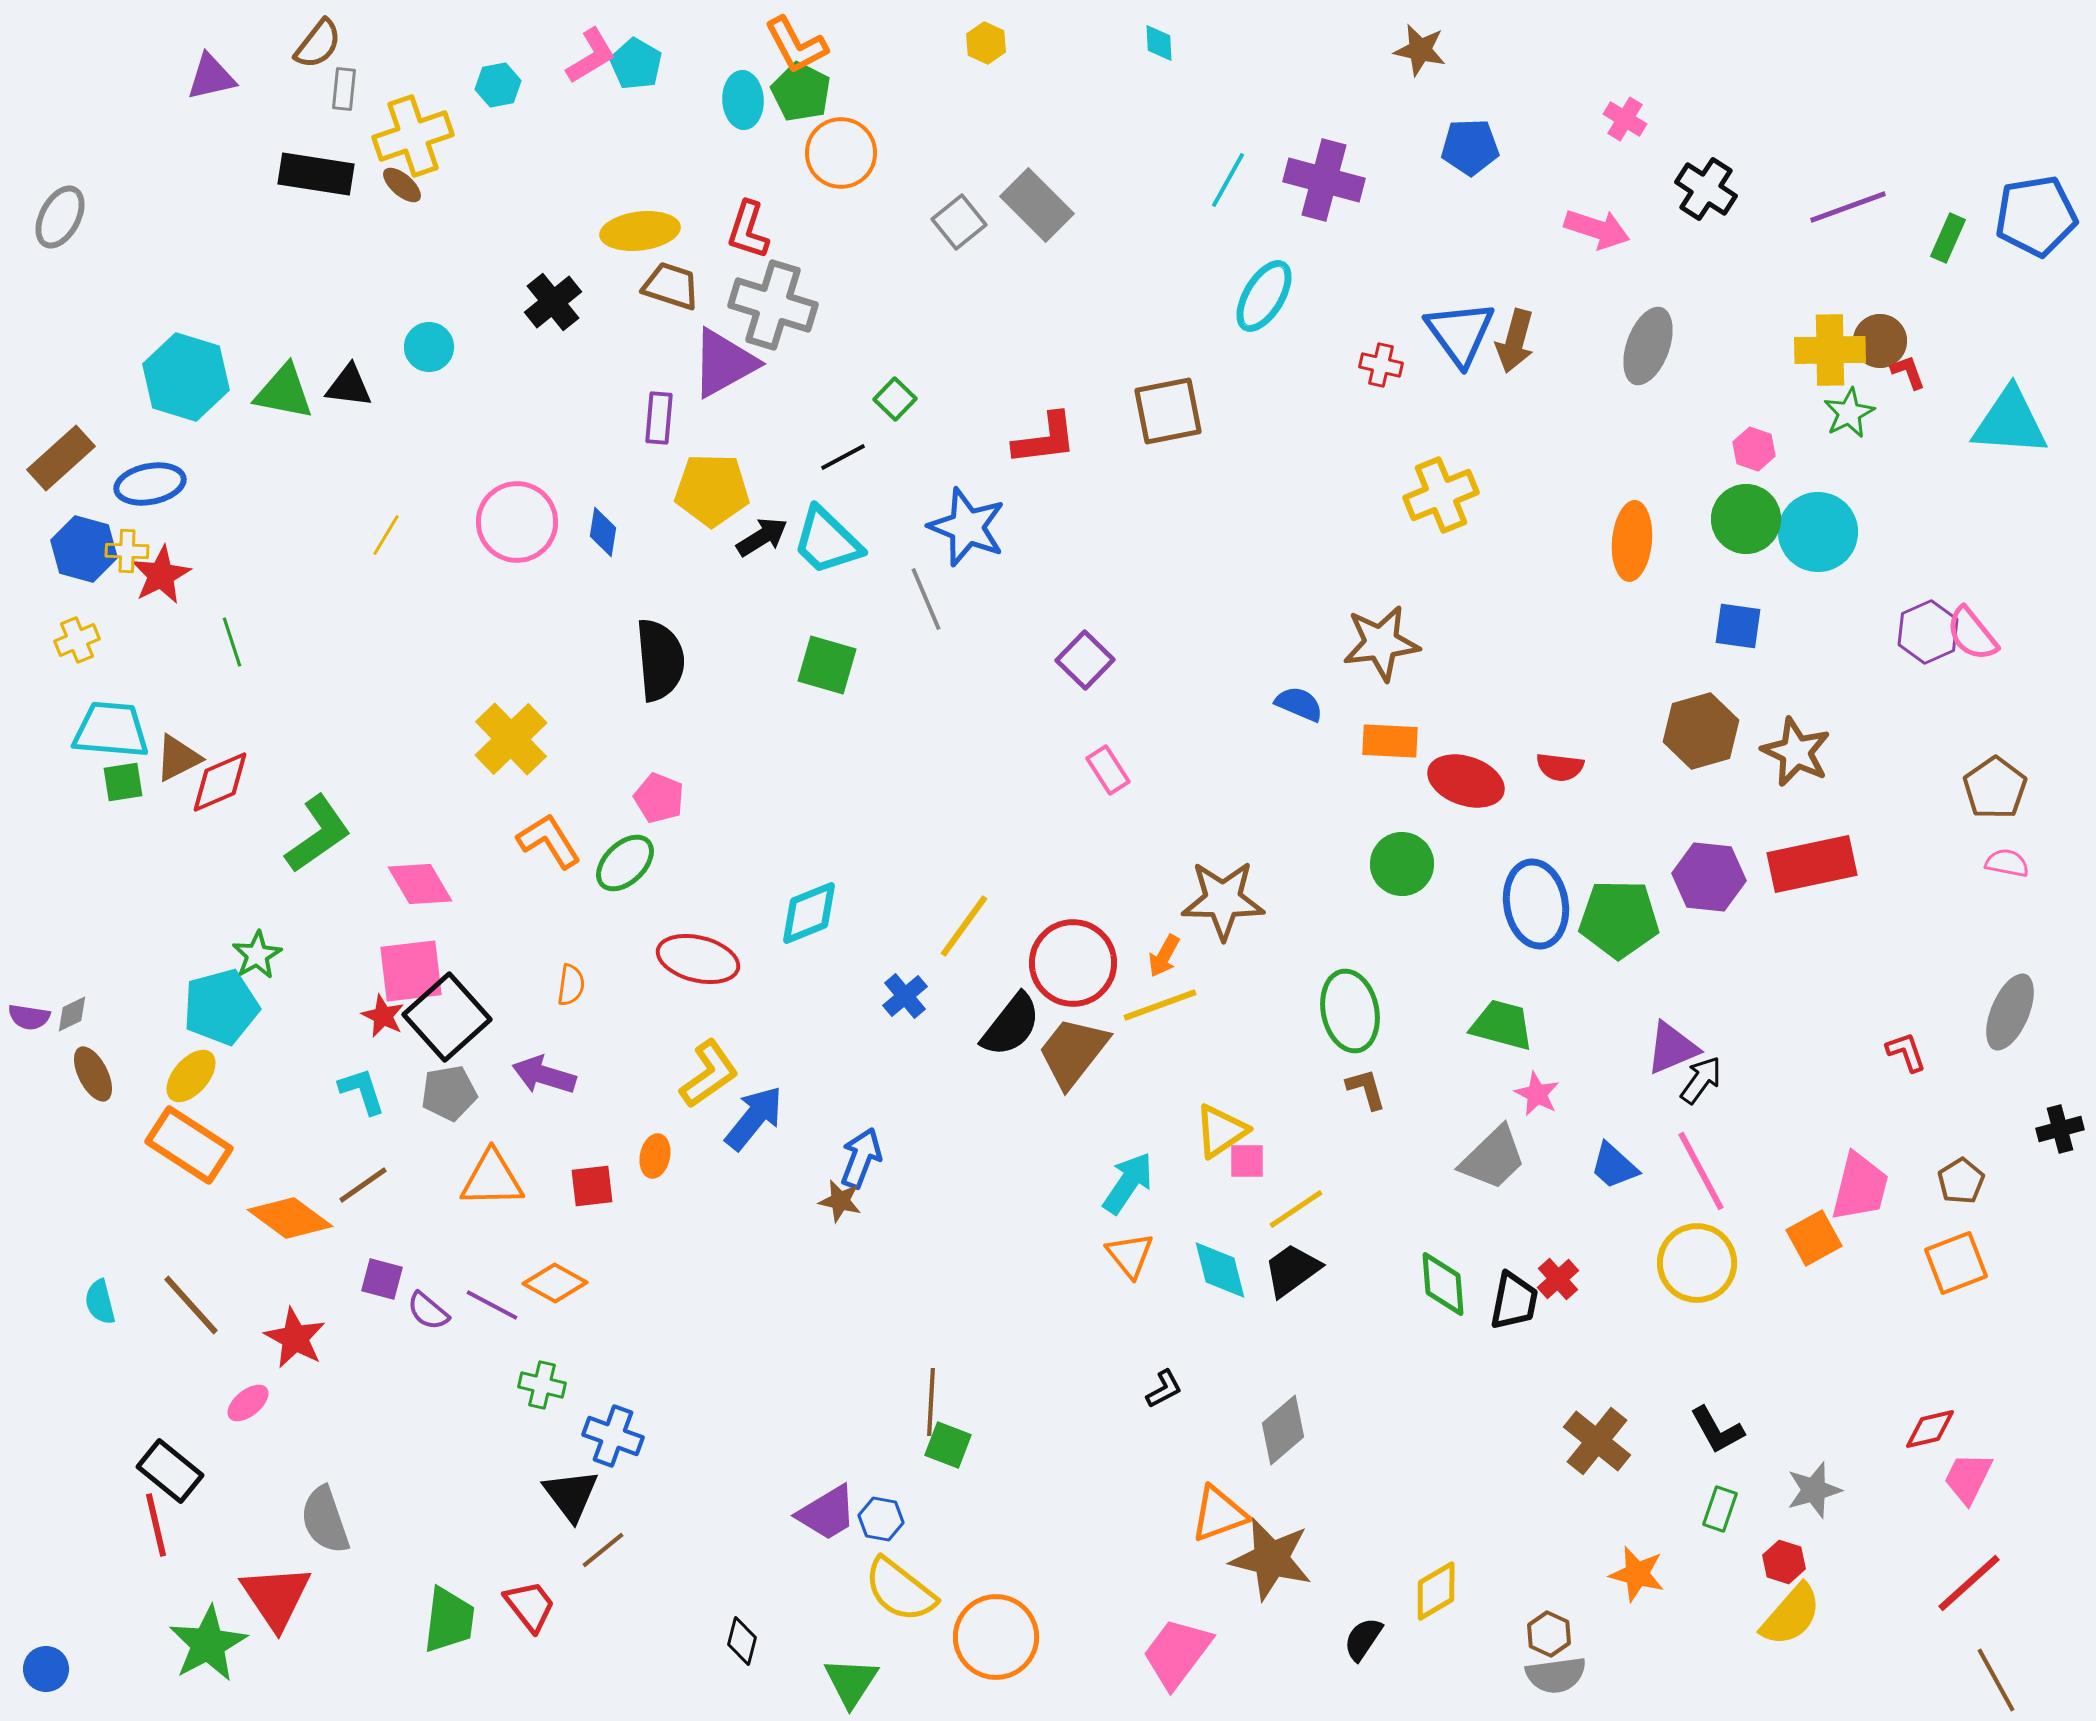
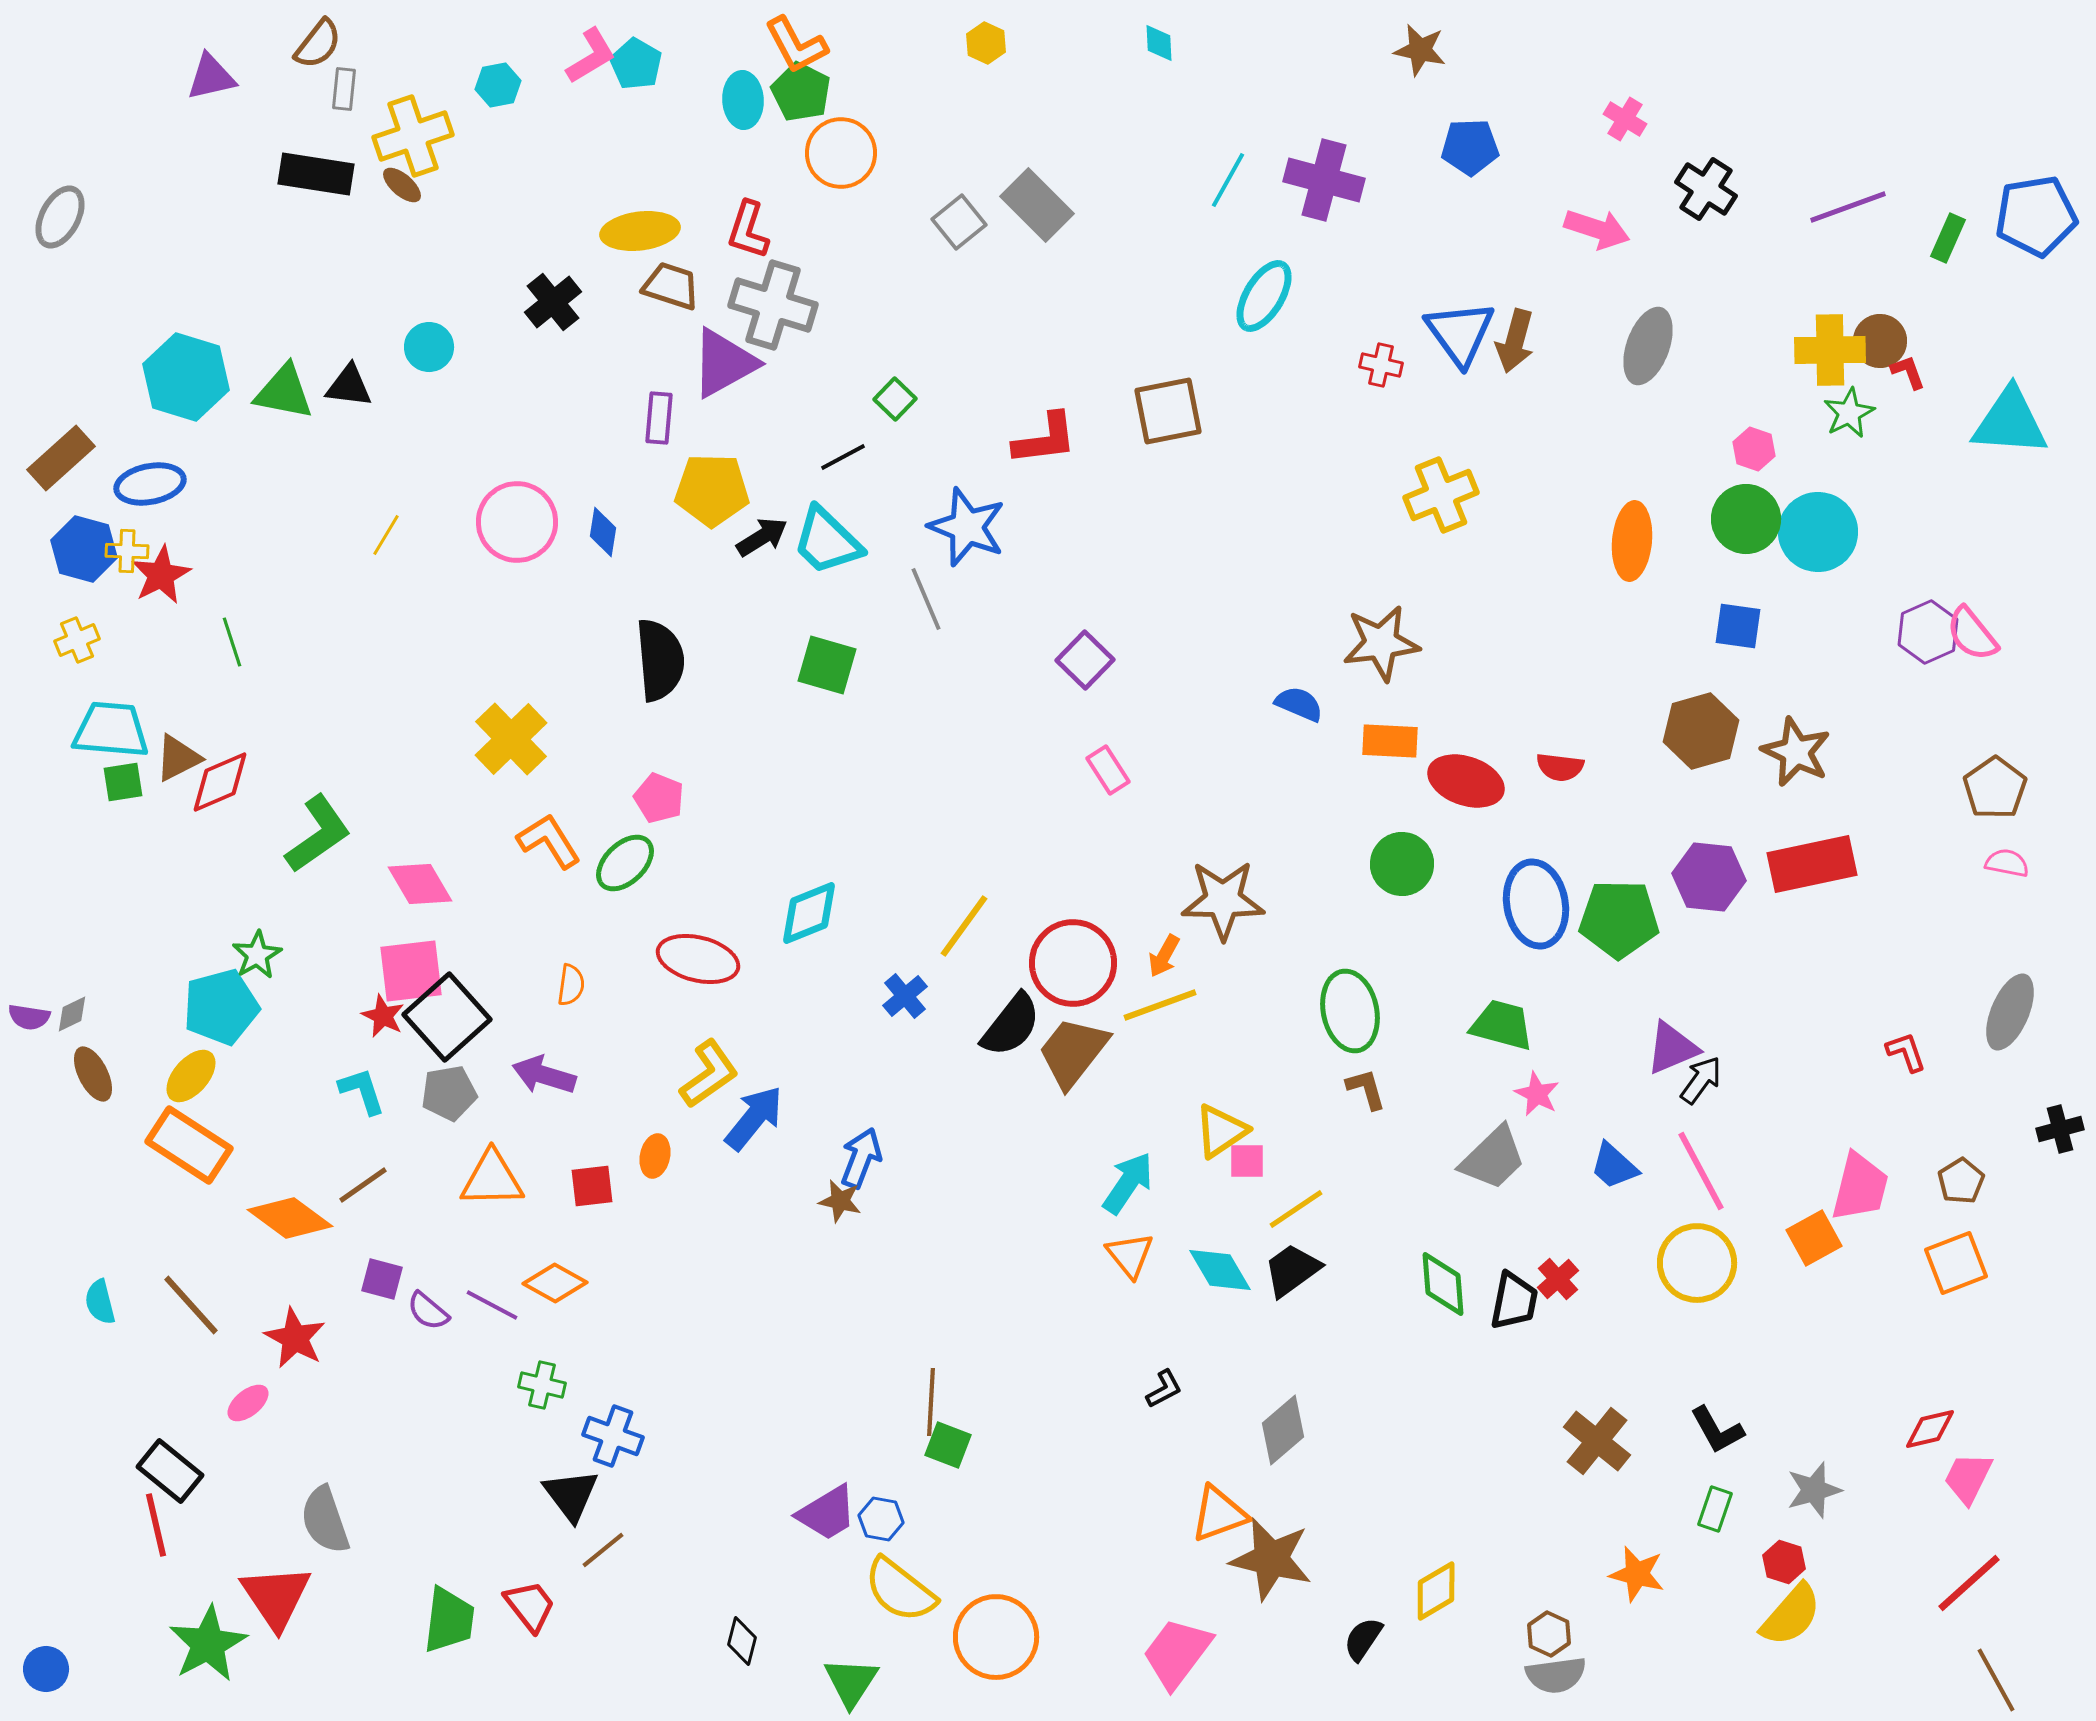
cyan diamond at (1220, 1270): rotated 16 degrees counterclockwise
green rectangle at (1720, 1509): moved 5 px left
